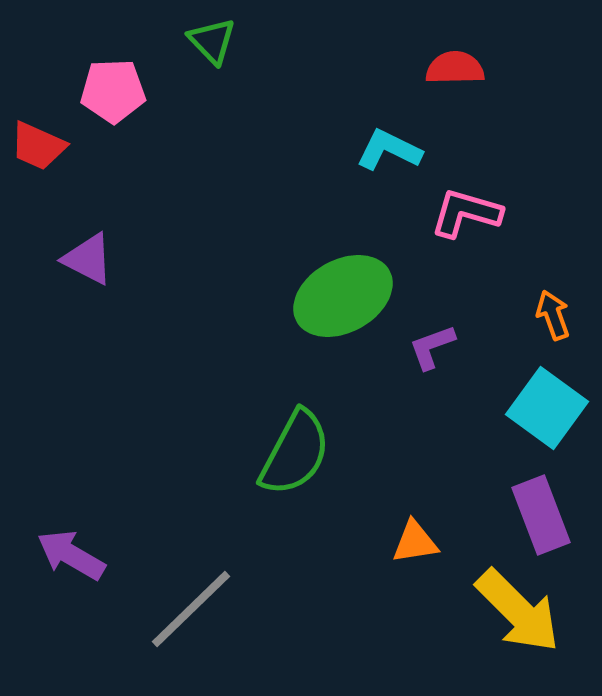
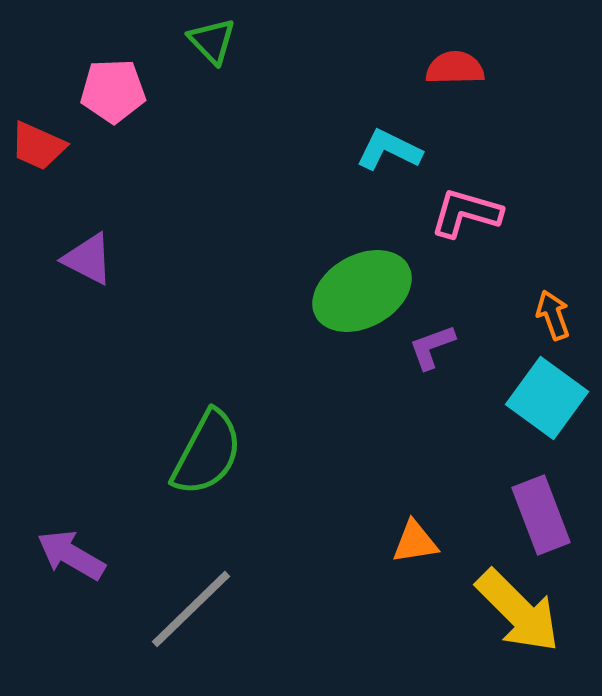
green ellipse: moved 19 px right, 5 px up
cyan square: moved 10 px up
green semicircle: moved 88 px left
